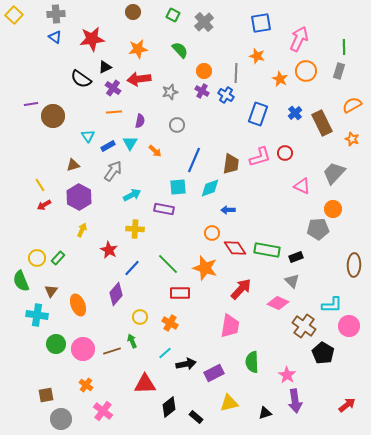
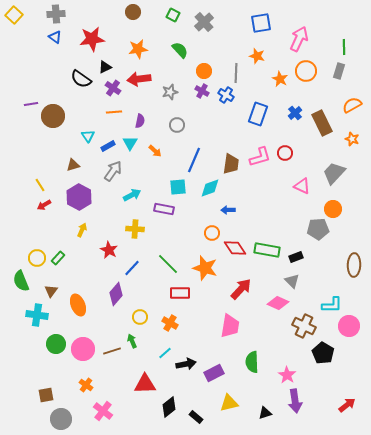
brown cross at (304, 326): rotated 10 degrees counterclockwise
